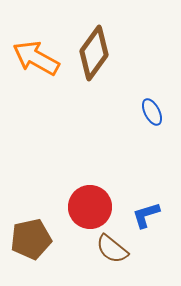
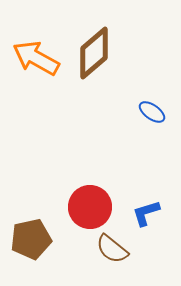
brown diamond: rotated 14 degrees clockwise
blue ellipse: rotated 28 degrees counterclockwise
blue L-shape: moved 2 px up
